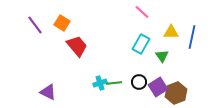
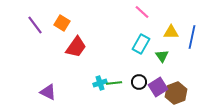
red trapezoid: moved 1 px left, 1 px down; rotated 75 degrees clockwise
